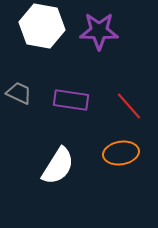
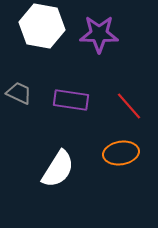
purple star: moved 3 px down
white semicircle: moved 3 px down
